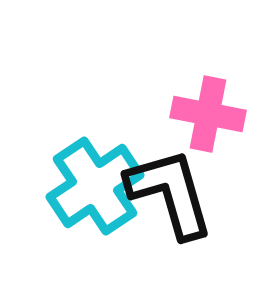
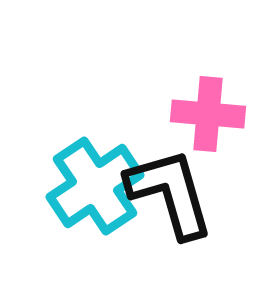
pink cross: rotated 6 degrees counterclockwise
